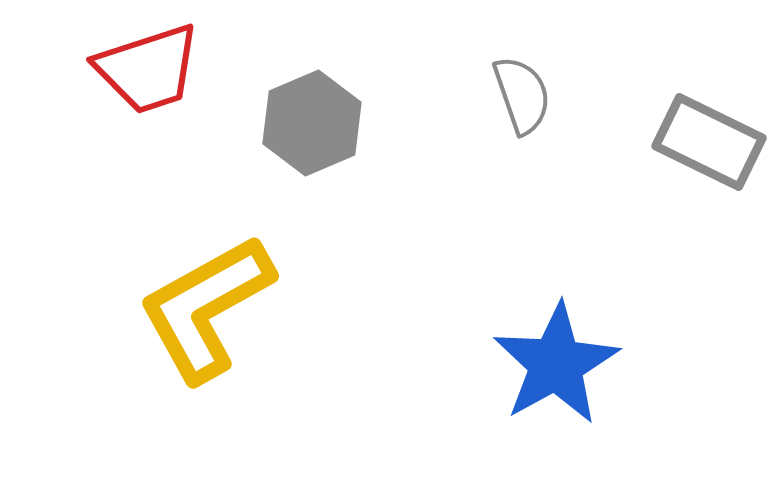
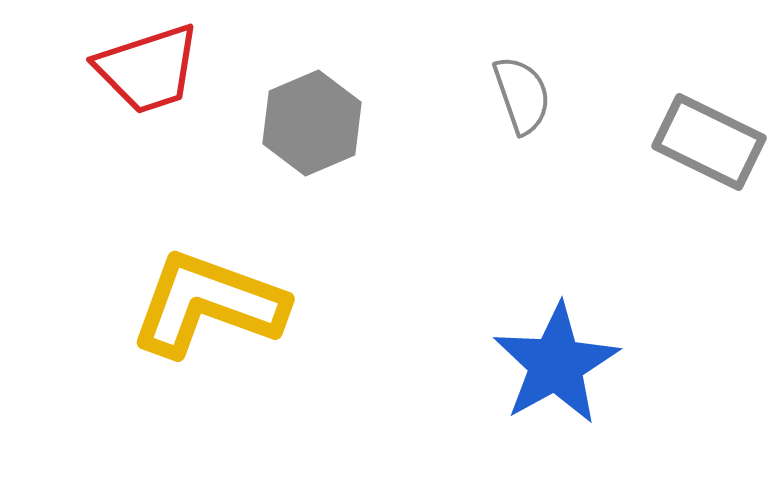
yellow L-shape: moved 2 px right, 4 px up; rotated 49 degrees clockwise
